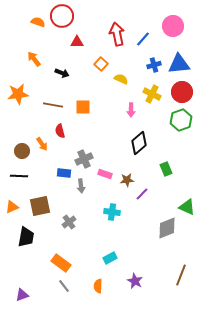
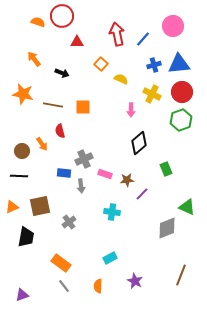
orange star at (18, 94): moved 5 px right; rotated 20 degrees clockwise
